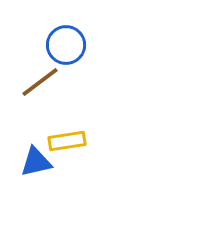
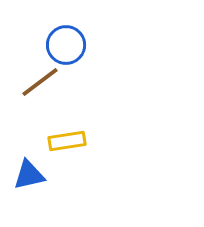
blue triangle: moved 7 px left, 13 px down
